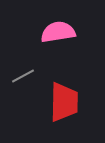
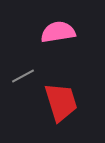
red trapezoid: moved 3 px left; rotated 18 degrees counterclockwise
